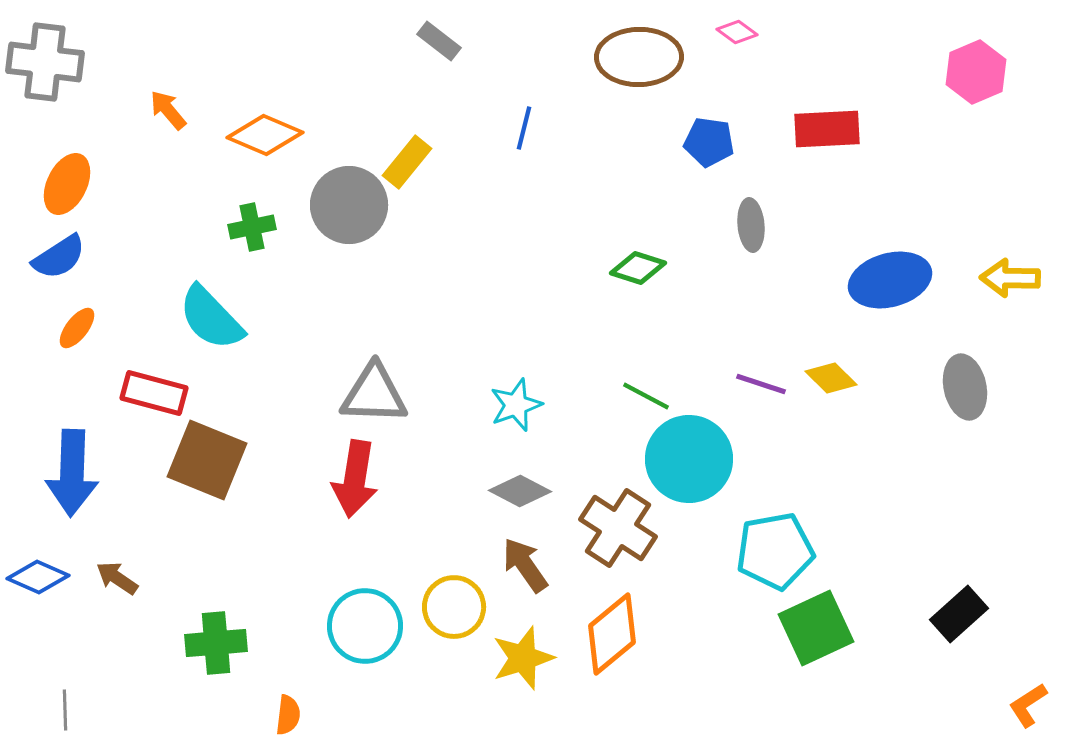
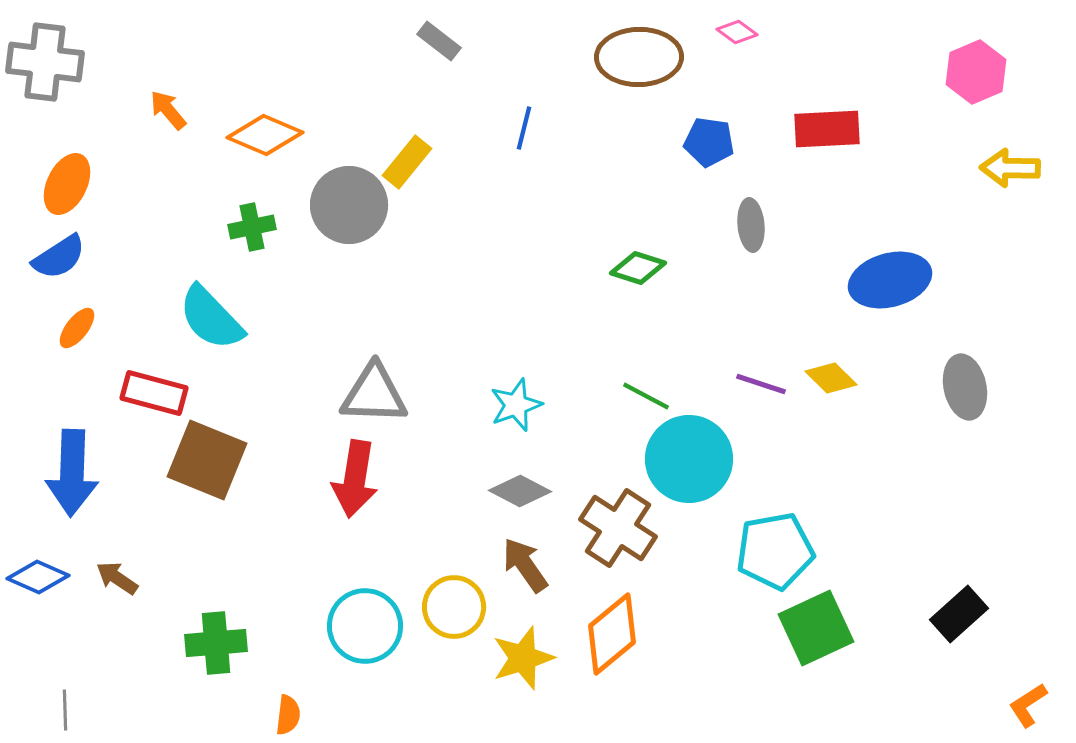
yellow arrow at (1010, 278): moved 110 px up
